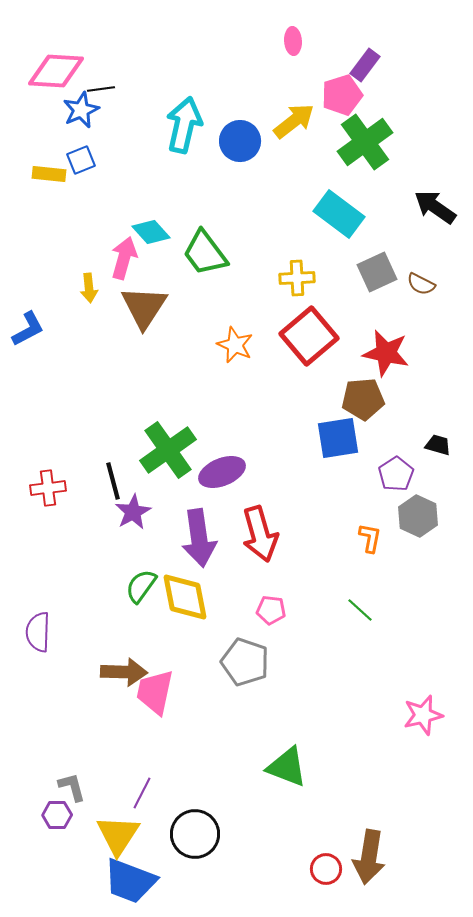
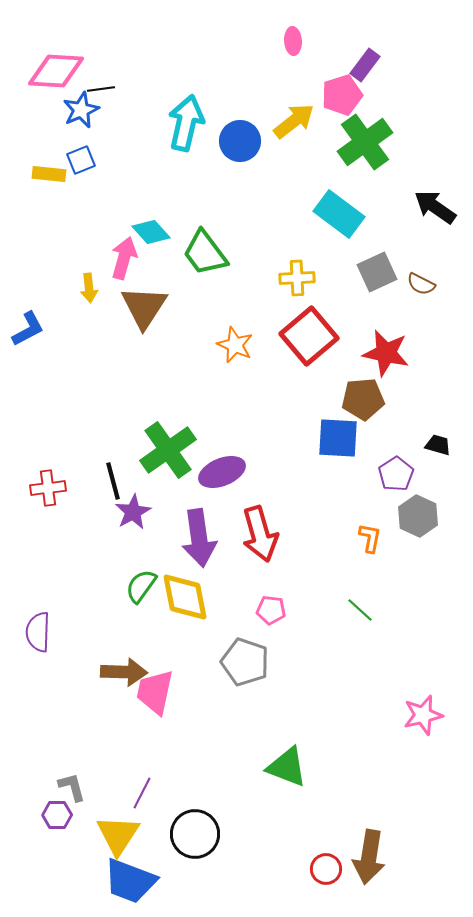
cyan arrow at (184, 125): moved 2 px right, 2 px up
blue square at (338, 438): rotated 12 degrees clockwise
